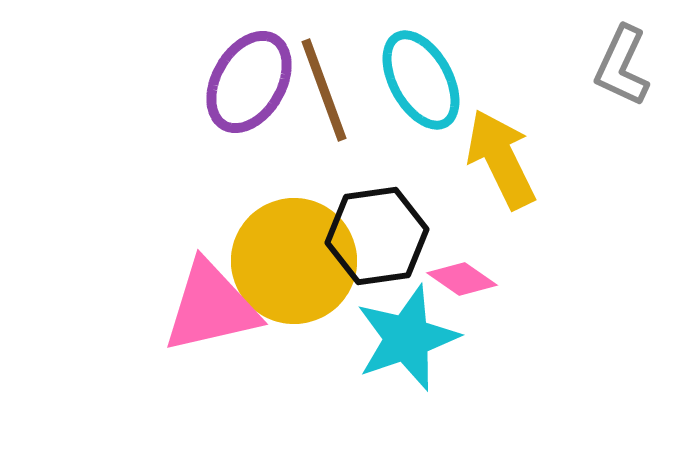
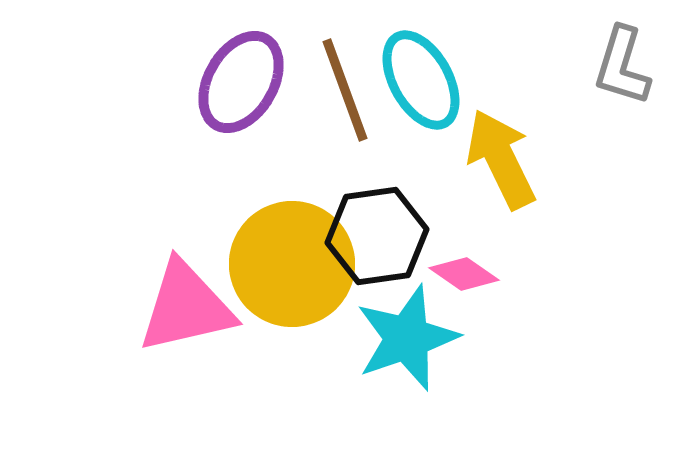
gray L-shape: rotated 8 degrees counterclockwise
purple ellipse: moved 8 px left
brown line: moved 21 px right
yellow circle: moved 2 px left, 3 px down
pink diamond: moved 2 px right, 5 px up
pink triangle: moved 25 px left
